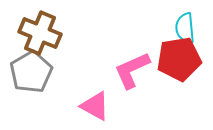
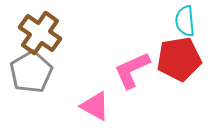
cyan semicircle: moved 7 px up
brown cross: rotated 12 degrees clockwise
